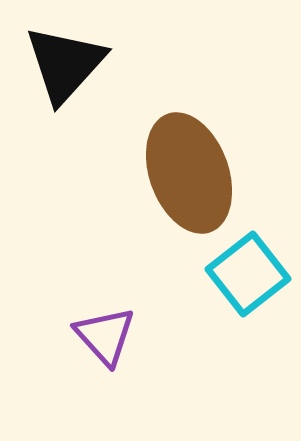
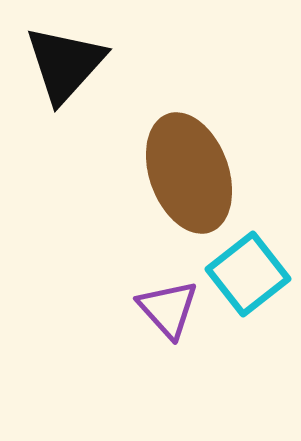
purple triangle: moved 63 px right, 27 px up
